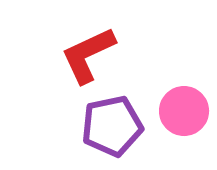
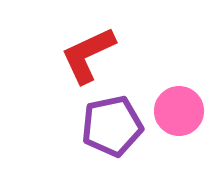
pink circle: moved 5 px left
